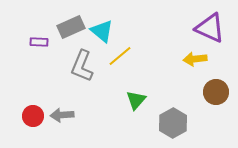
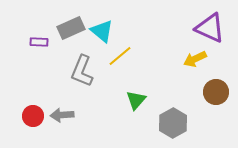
gray rectangle: moved 1 px down
yellow arrow: rotated 20 degrees counterclockwise
gray L-shape: moved 5 px down
